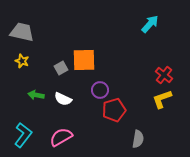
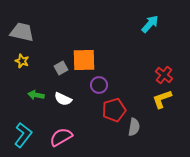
purple circle: moved 1 px left, 5 px up
gray semicircle: moved 4 px left, 12 px up
